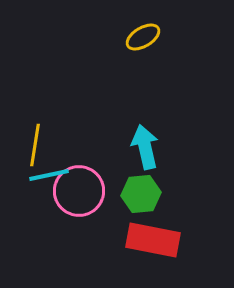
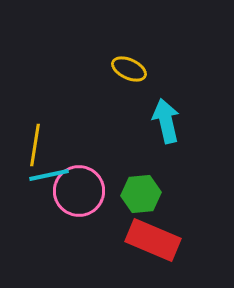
yellow ellipse: moved 14 px left, 32 px down; rotated 56 degrees clockwise
cyan arrow: moved 21 px right, 26 px up
red rectangle: rotated 12 degrees clockwise
